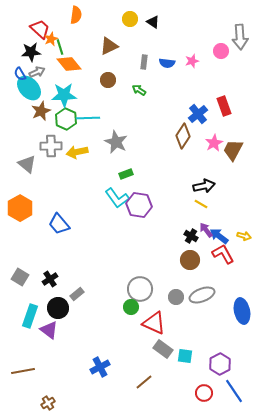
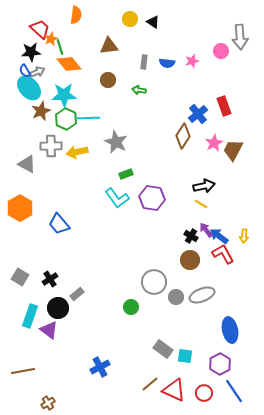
brown triangle at (109, 46): rotated 18 degrees clockwise
blue semicircle at (20, 74): moved 5 px right, 3 px up
green arrow at (139, 90): rotated 24 degrees counterclockwise
gray triangle at (27, 164): rotated 12 degrees counterclockwise
purple hexagon at (139, 205): moved 13 px right, 7 px up
yellow arrow at (244, 236): rotated 80 degrees clockwise
gray circle at (140, 289): moved 14 px right, 7 px up
blue ellipse at (242, 311): moved 12 px left, 19 px down
red triangle at (154, 323): moved 20 px right, 67 px down
brown line at (144, 382): moved 6 px right, 2 px down
